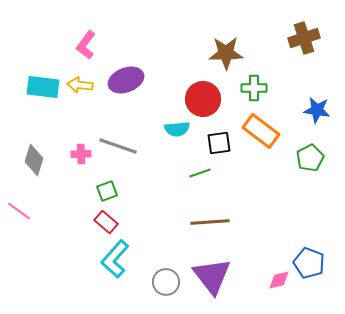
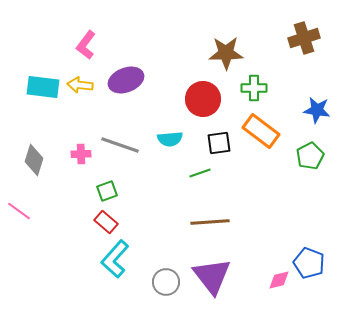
cyan semicircle: moved 7 px left, 10 px down
gray line: moved 2 px right, 1 px up
green pentagon: moved 2 px up
